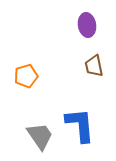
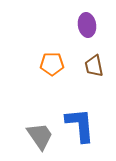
orange pentagon: moved 26 px right, 12 px up; rotated 15 degrees clockwise
